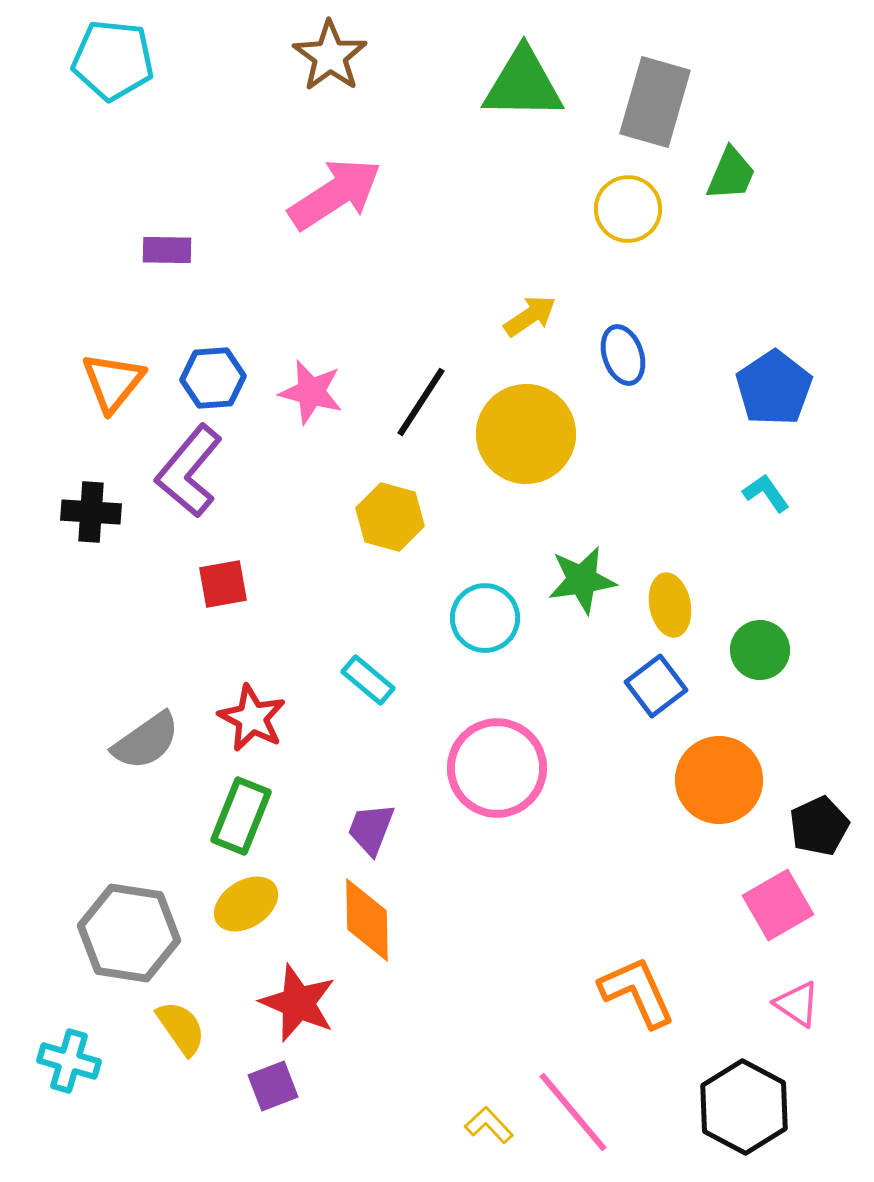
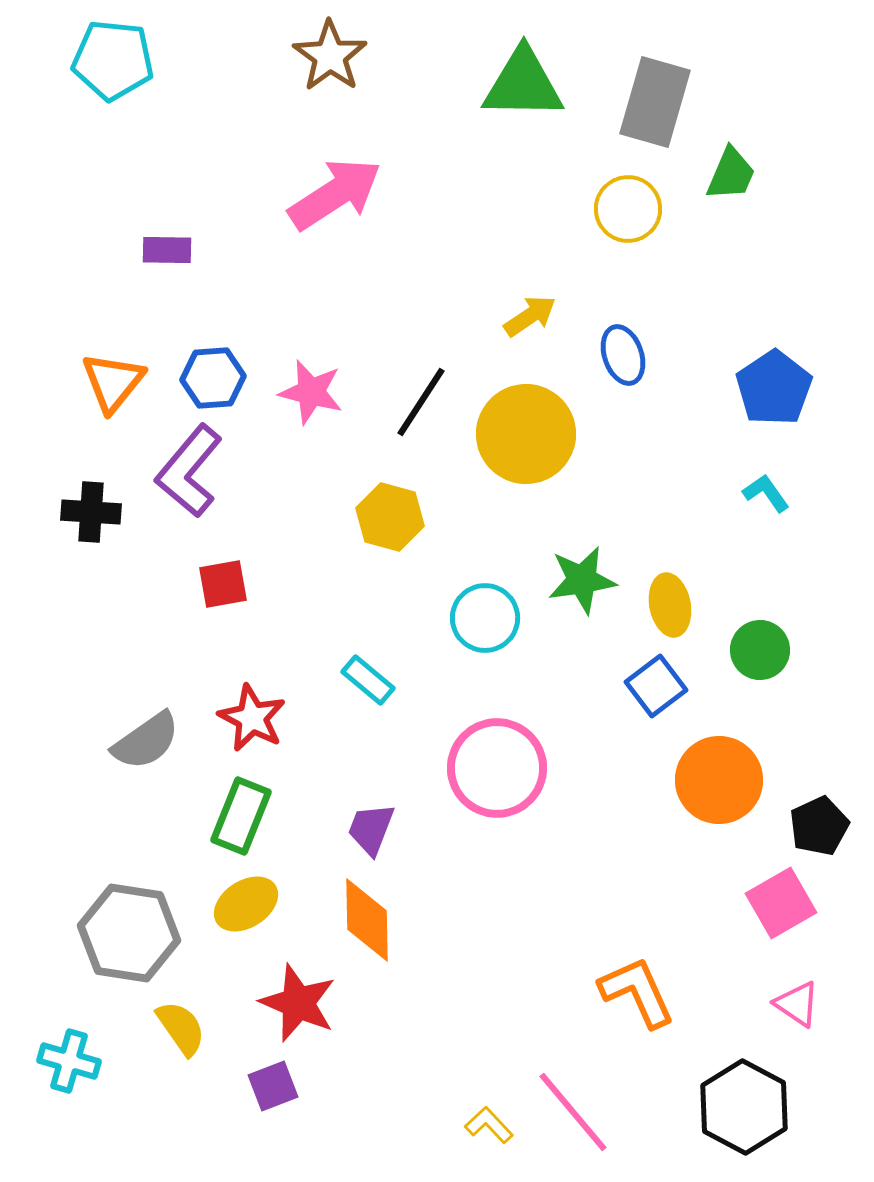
pink square at (778, 905): moved 3 px right, 2 px up
